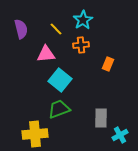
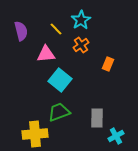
cyan star: moved 2 px left
purple semicircle: moved 2 px down
orange cross: rotated 28 degrees counterclockwise
green trapezoid: moved 3 px down
gray rectangle: moved 4 px left
cyan cross: moved 4 px left, 1 px down
